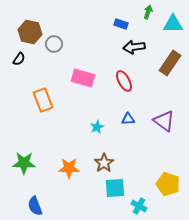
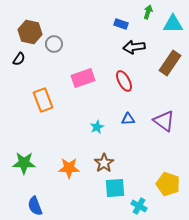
pink rectangle: rotated 35 degrees counterclockwise
